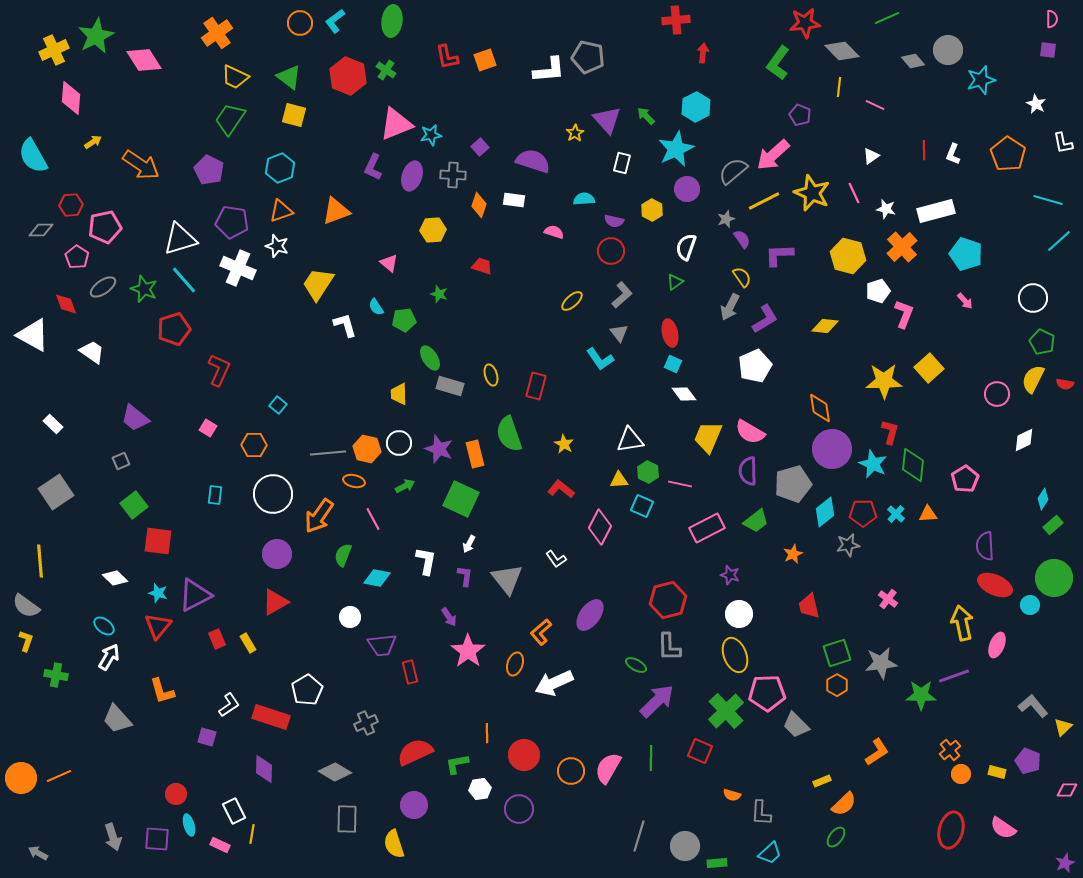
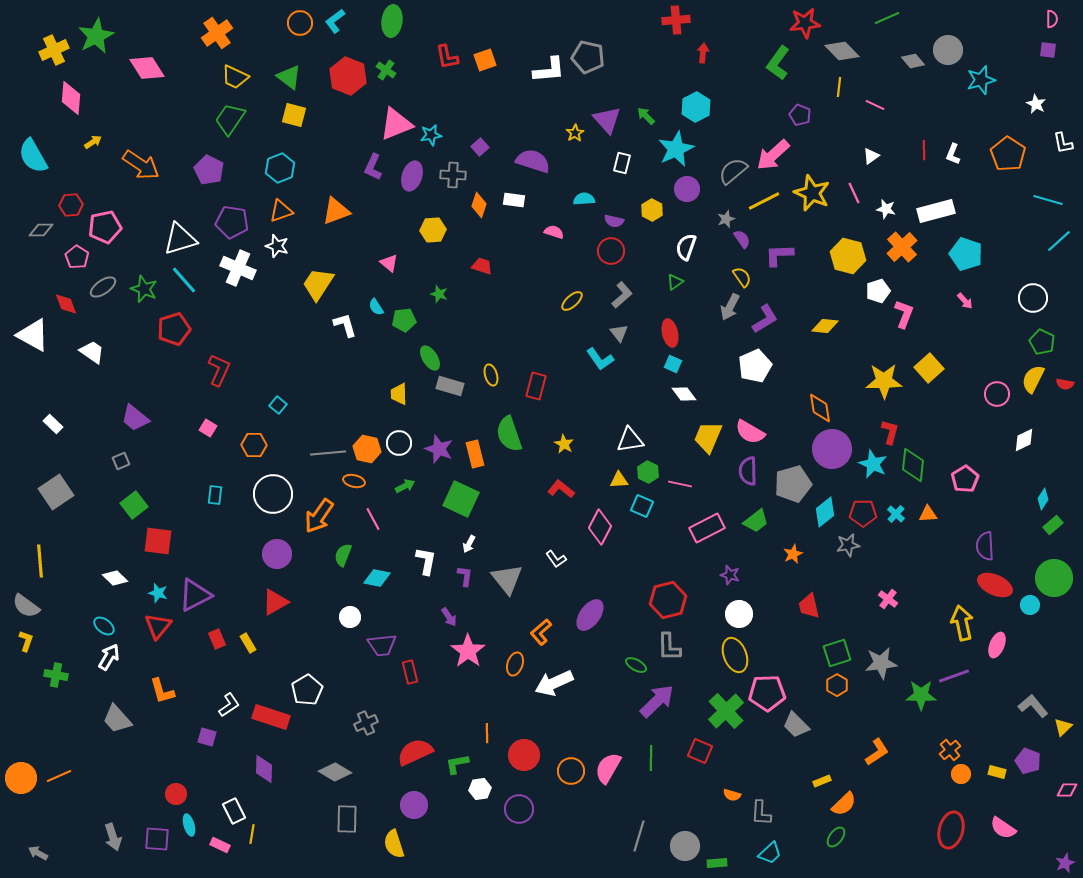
pink diamond at (144, 60): moved 3 px right, 8 px down
